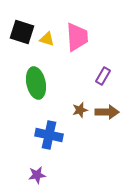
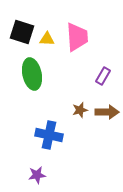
yellow triangle: rotated 14 degrees counterclockwise
green ellipse: moved 4 px left, 9 px up
